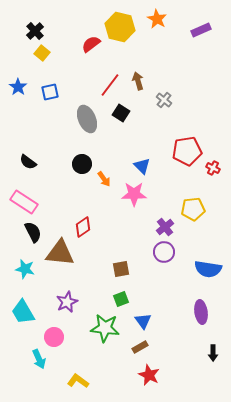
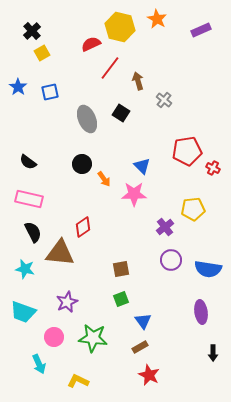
black cross at (35, 31): moved 3 px left
red semicircle at (91, 44): rotated 12 degrees clockwise
yellow square at (42, 53): rotated 21 degrees clockwise
red line at (110, 85): moved 17 px up
pink rectangle at (24, 202): moved 5 px right, 3 px up; rotated 20 degrees counterclockwise
purple circle at (164, 252): moved 7 px right, 8 px down
cyan trapezoid at (23, 312): rotated 40 degrees counterclockwise
green star at (105, 328): moved 12 px left, 10 px down
cyan arrow at (39, 359): moved 5 px down
yellow L-shape at (78, 381): rotated 10 degrees counterclockwise
